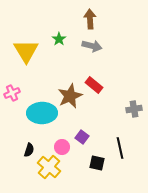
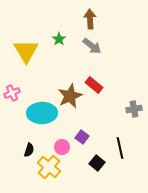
gray arrow: rotated 24 degrees clockwise
black square: rotated 28 degrees clockwise
